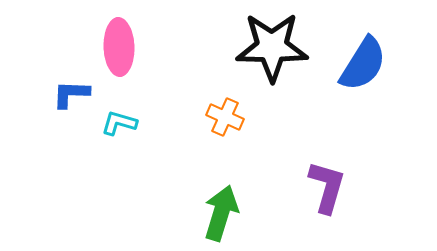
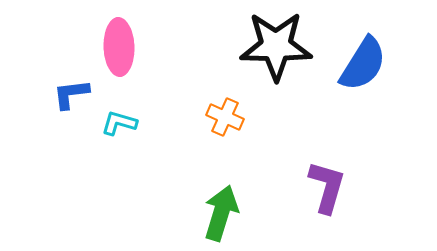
black star: moved 4 px right, 1 px up
blue L-shape: rotated 9 degrees counterclockwise
